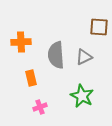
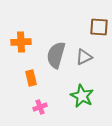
gray semicircle: rotated 20 degrees clockwise
